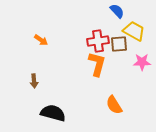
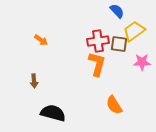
yellow trapezoid: rotated 65 degrees counterclockwise
brown square: rotated 12 degrees clockwise
